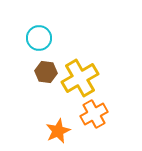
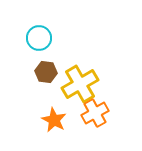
yellow cross: moved 6 px down
orange cross: moved 1 px right, 1 px up
orange star: moved 4 px left, 11 px up; rotated 20 degrees counterclockwise
